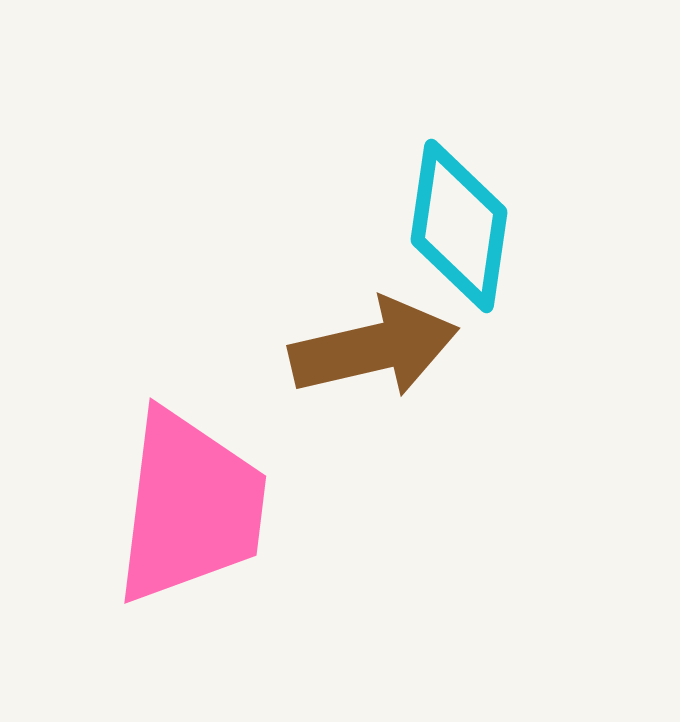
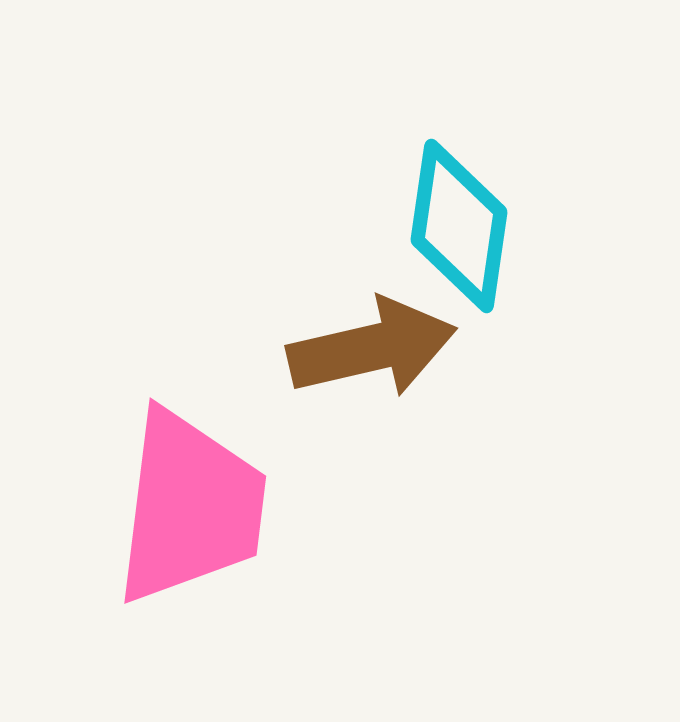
brown arrow: moved 2 px left
